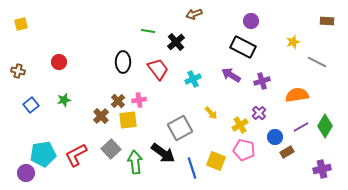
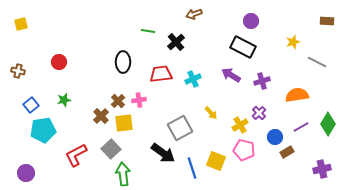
red trapezoid at (158, 69): moved 3 px right, 5 px down; rotated 60 degrees counterclockwise
yellow square at (128, 120): moved 4 px left, 3 px down
green diamond at (325, 126): moved 3 px right, 2 px up
cyan pentagon at (43, 154): moved 24 px up
green arrow at (135, 162): moved 12 px left, 12 px down
